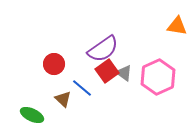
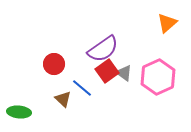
orange triangle: moved 10 px left, 3 px up; rotated 50 degrees counterclockwise
green ellipse: moved 13 px left, 3 px up; rotated 20 degrees counterclockwise
